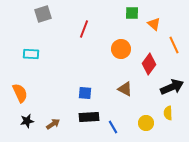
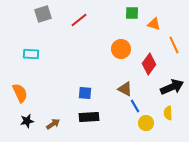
orange triangle: rotated 24 degrees counterclockwise
red line: moved 5 px left, 9 px up; rotated 30 degrees clockwise
blue line: moved 22 px right, 21 px up
